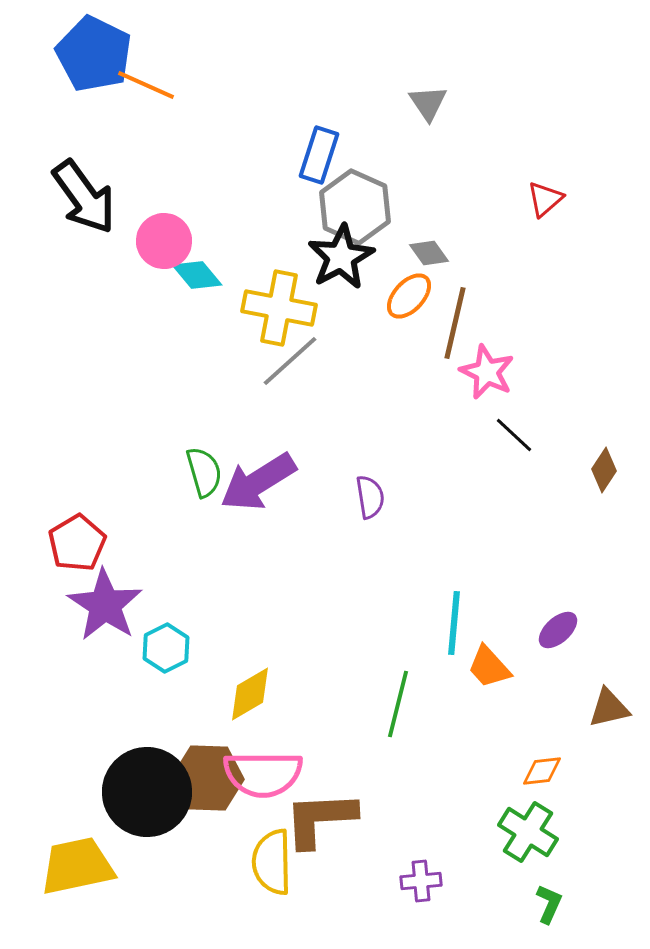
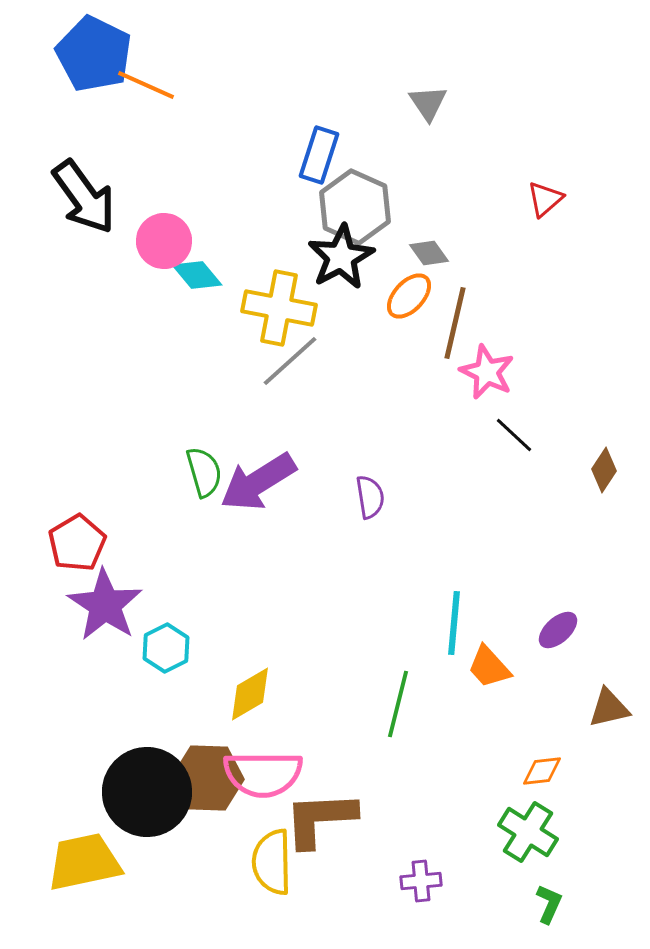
yellow trapezoid: moved 7 px right, 4 px up
